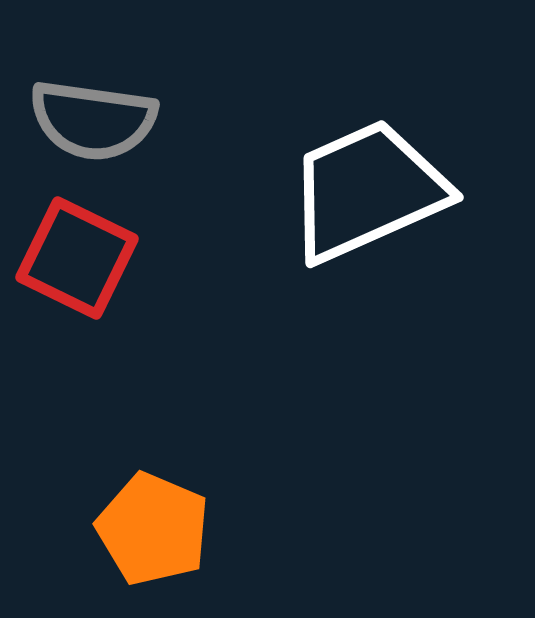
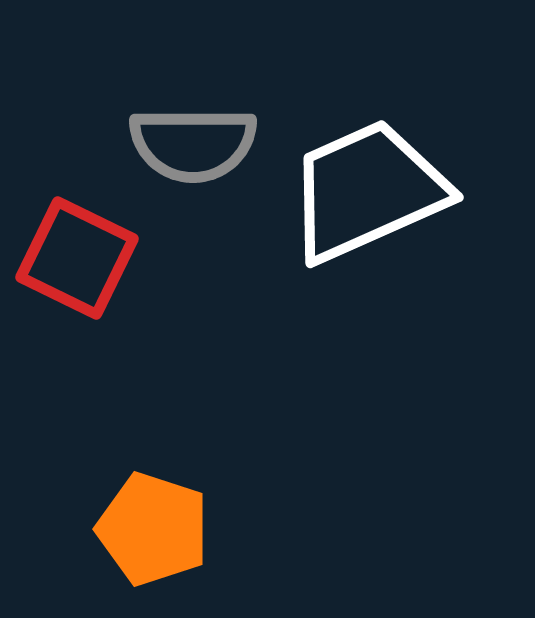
gray semicircle: moved 100 px right, 24 px down; rotated 8 degrees counterclockwise
orange pentagon: rotated 5 degrees counterclockwise
